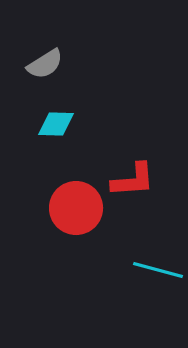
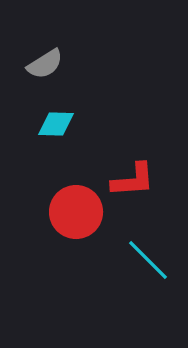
red circle: moved 4 px down
cyan line: moved 10 px left, 10 px up; rotated 30 degrees clockwise
